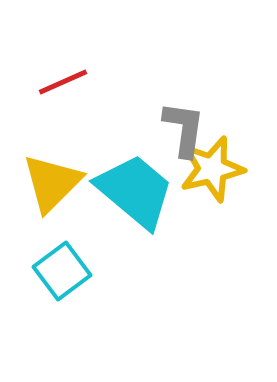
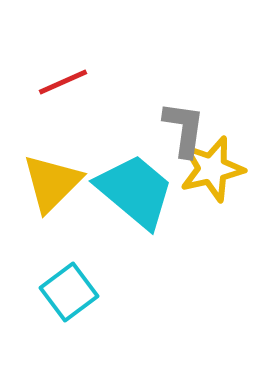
cyan square: moved 7 px right, 21 px down
